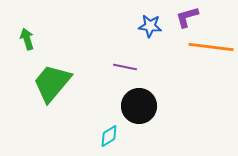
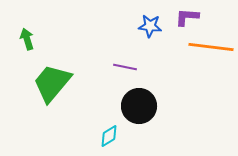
purple L-shape: rotated 20 degrees clockwise
